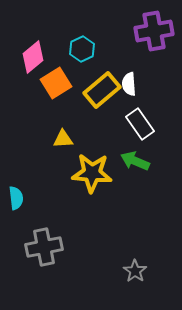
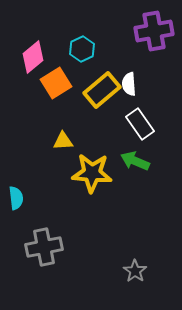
yellow triangle: moved 2 px down
